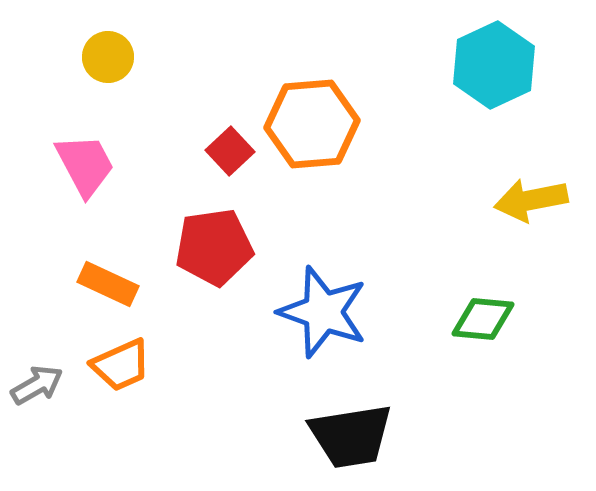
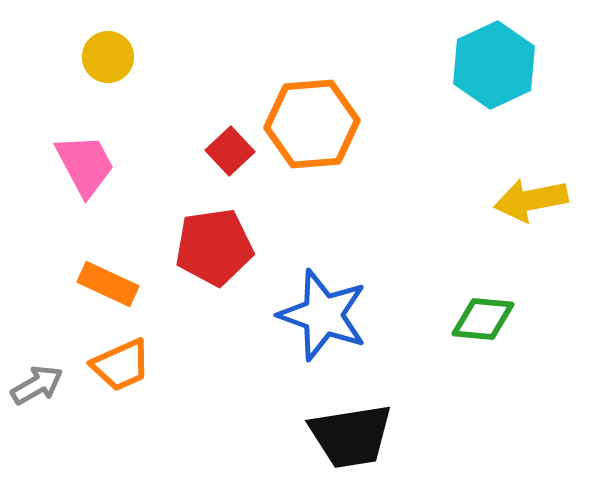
blue star: moved 3 px down
